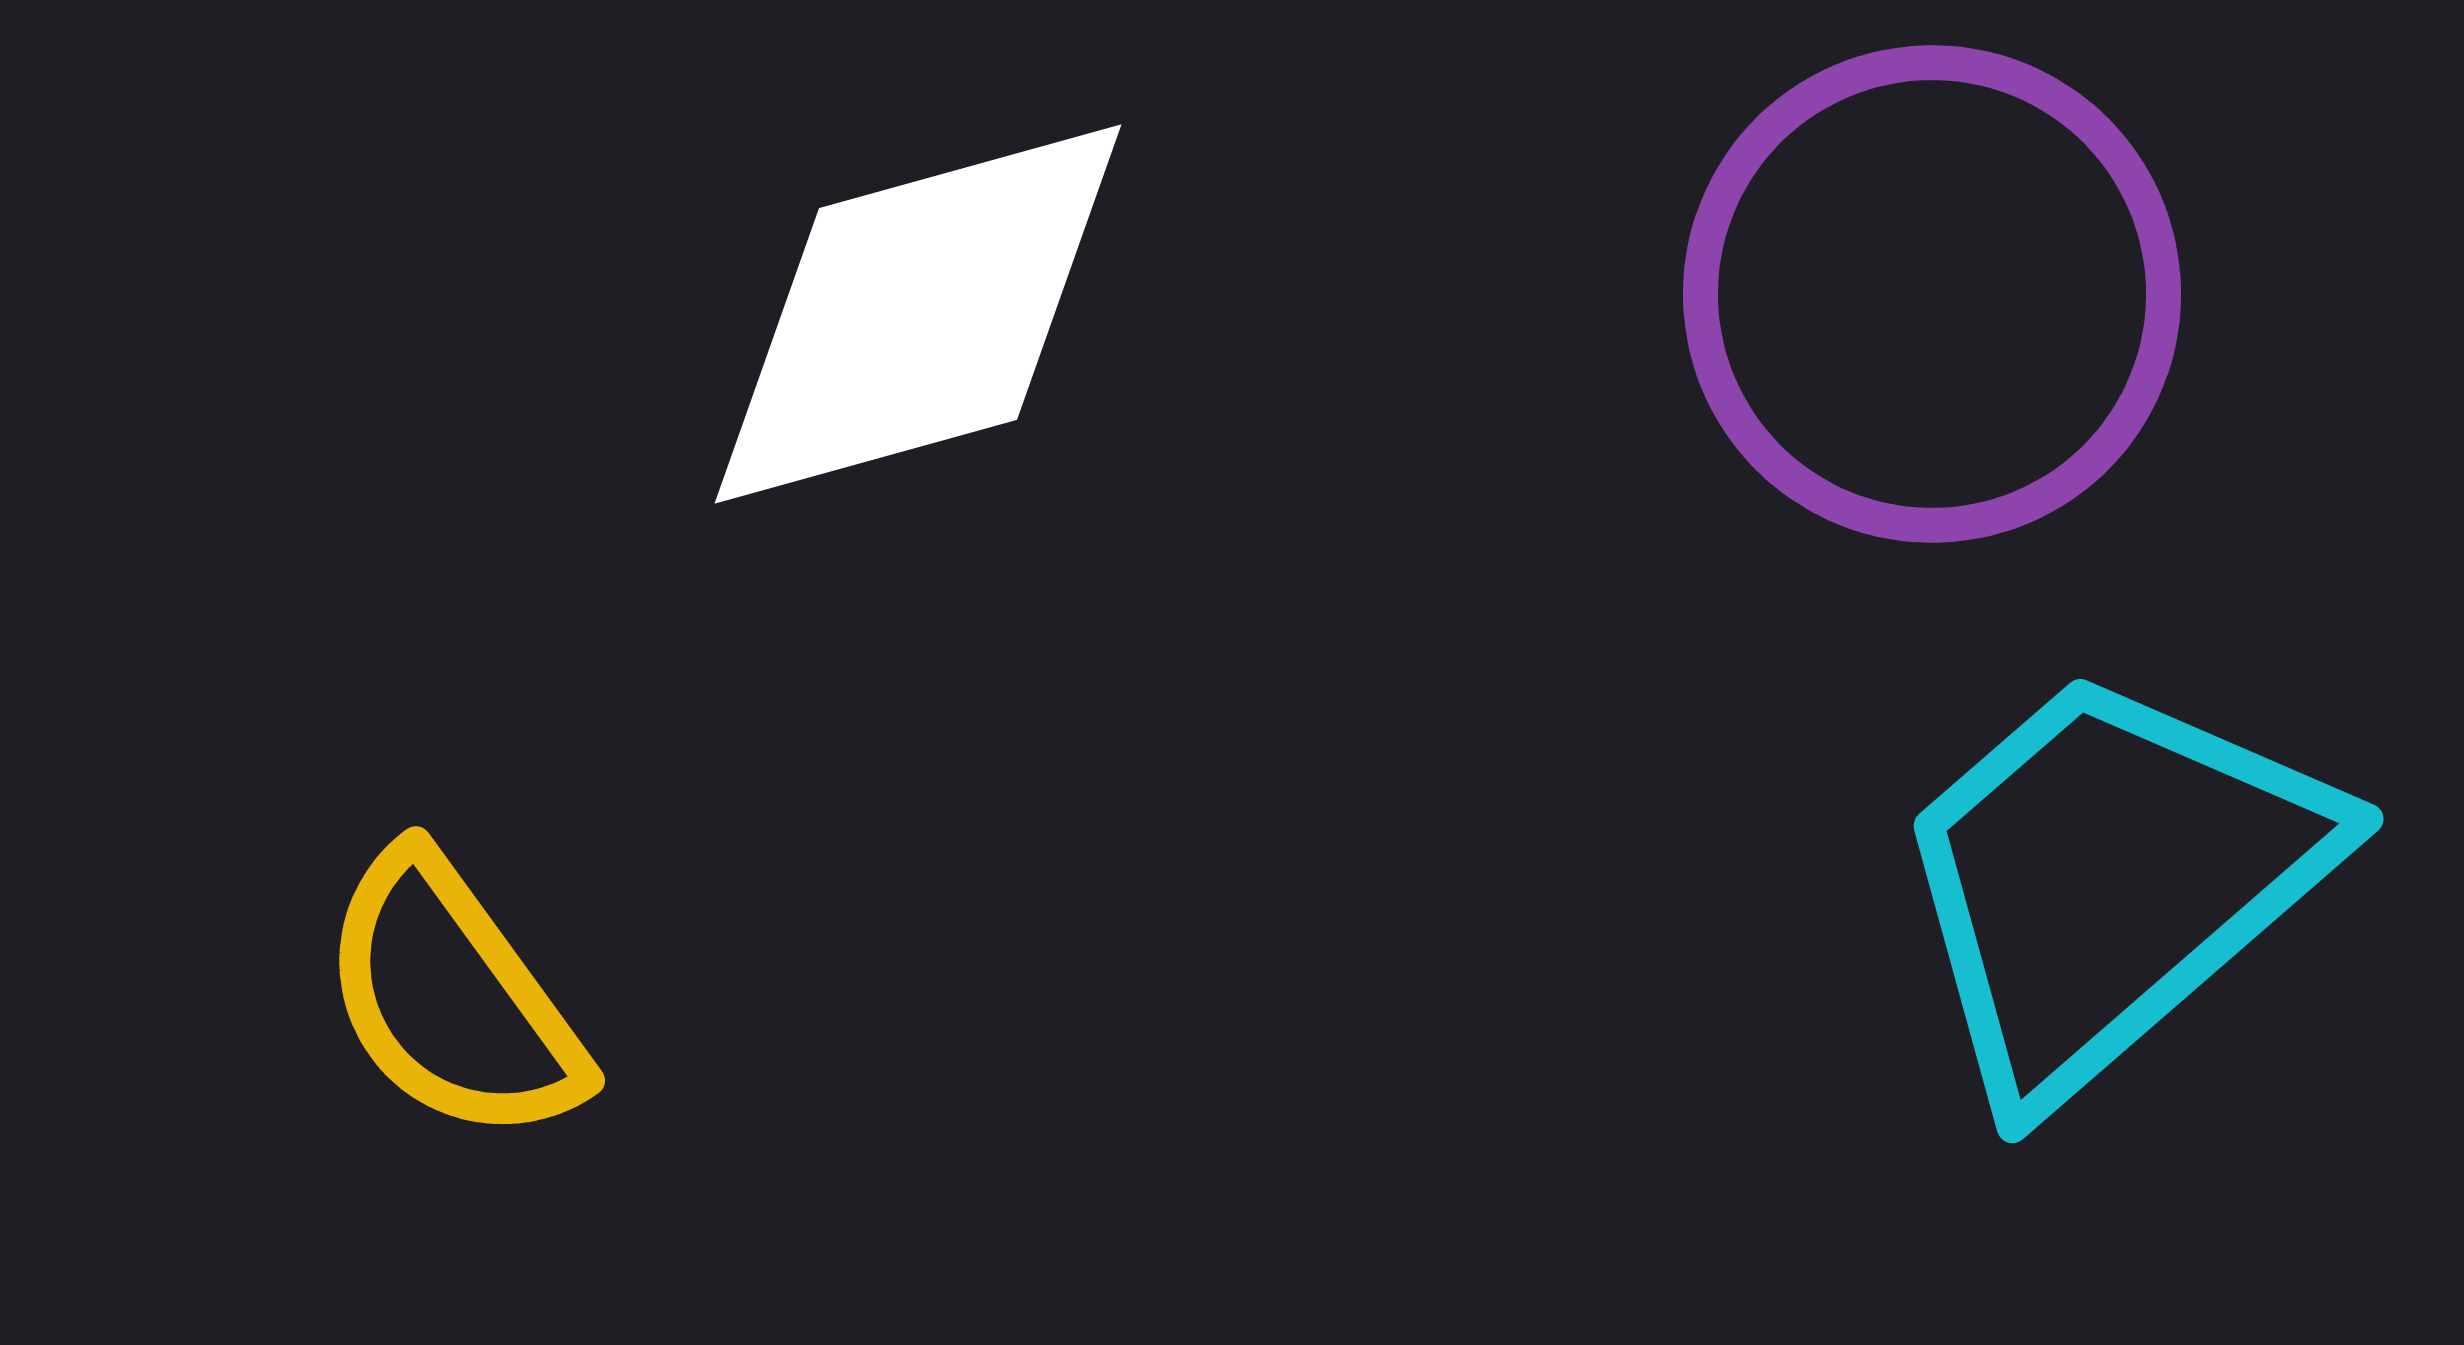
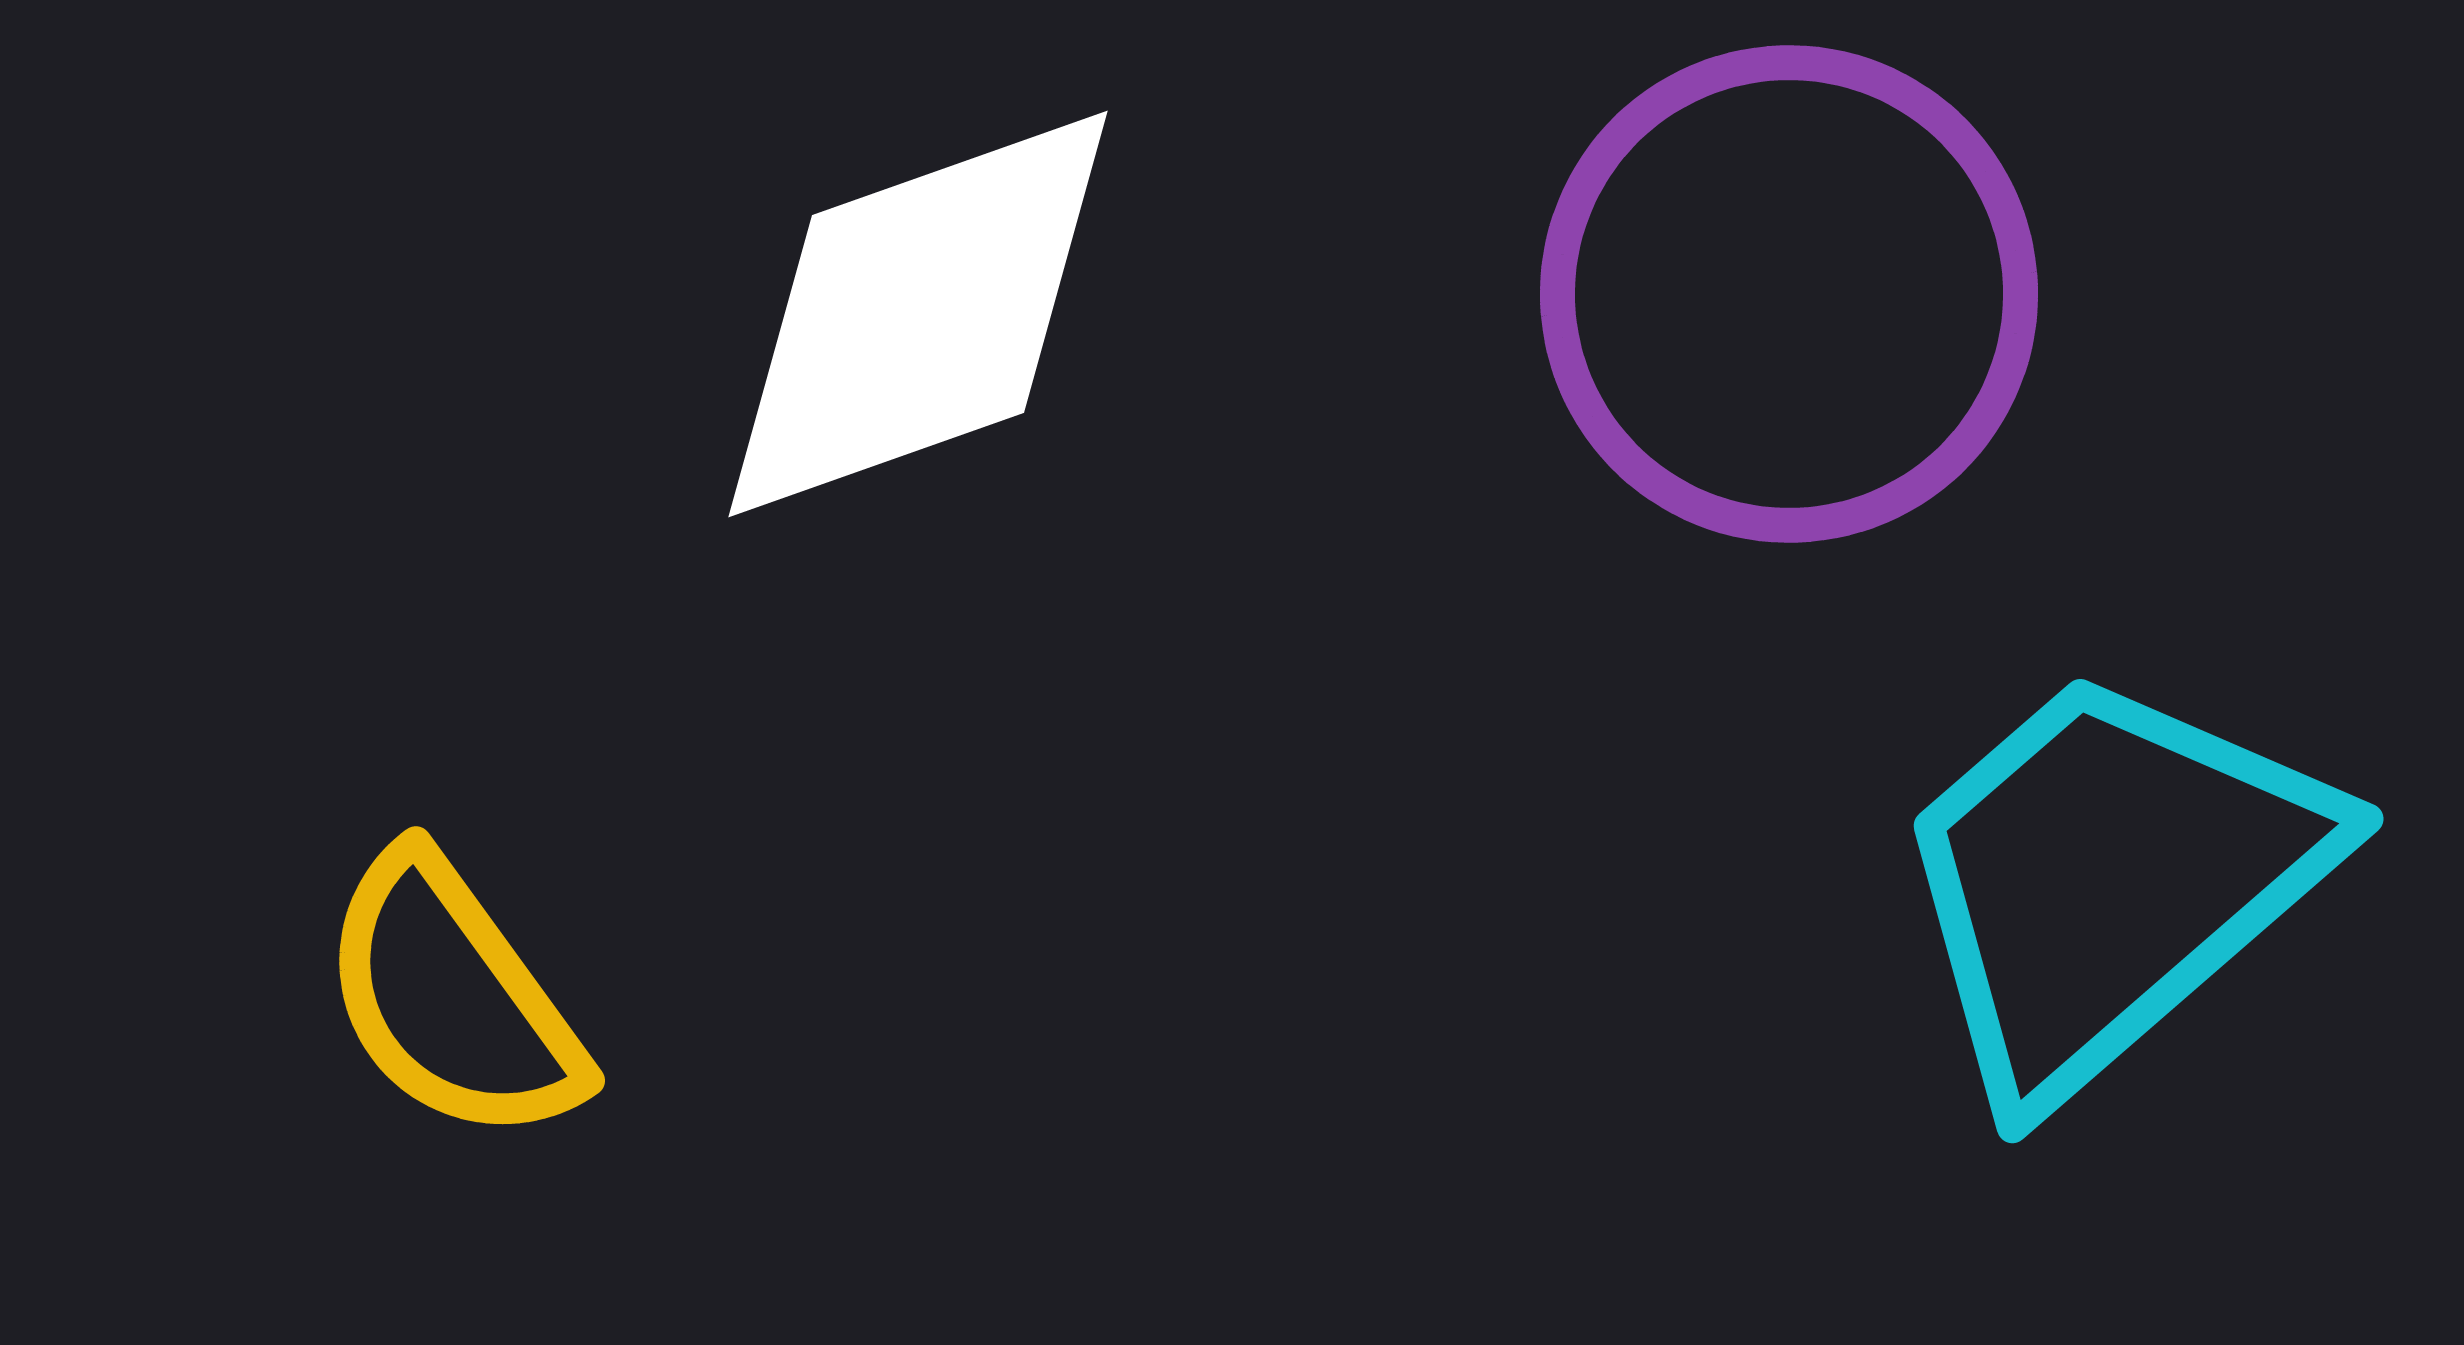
purple circle: moved 143 px left
white diamond: rotated 4 degrees counterclockwise
